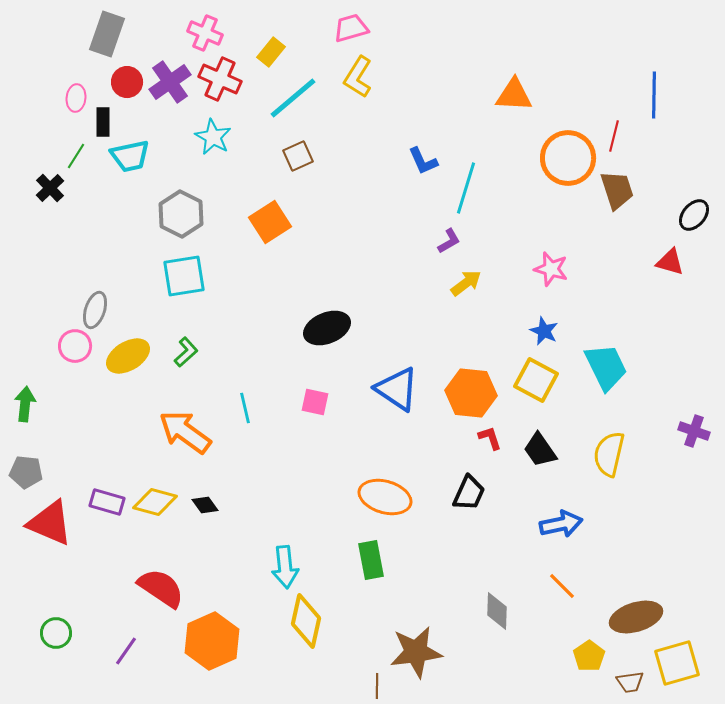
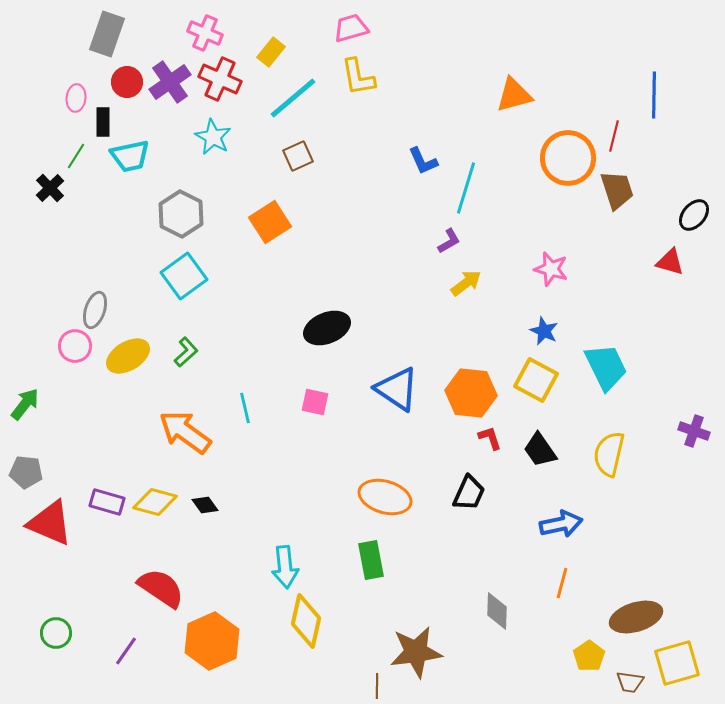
yellow L-shape at (358, 77): rotated 42 degrees counterclockwise
orange triangle at (514, 95): rotated 18 degrees counterclockwise
cyan square at (184, 276): rotated 27 degrees counterclockwise
green arrow at (25, 404): rotated 32 degrees clockwise
orange line at (562, 586): moved 3 px up; rotated 60 degrees clockwise
brown trapezoid at (630, 682): rotated 16 degrees clockwise
